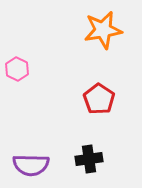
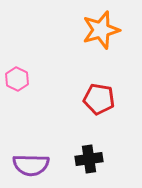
orange star: moved 2 px left; rotated 6 degrees counterclockwise
pink hexagon: moved 10 px down
red pentagon: rotated 24 degrees counterclockwise
